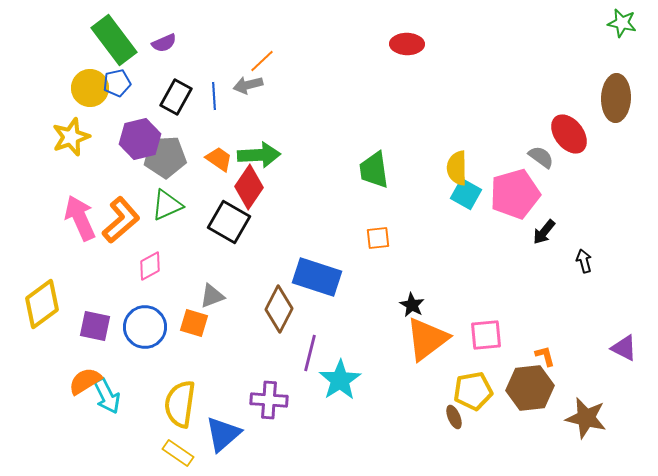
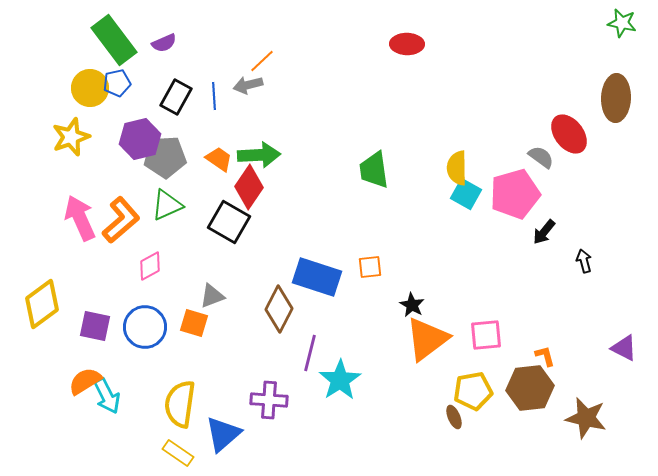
orange square at (378, 238): moved 8 px left, 29 px down
